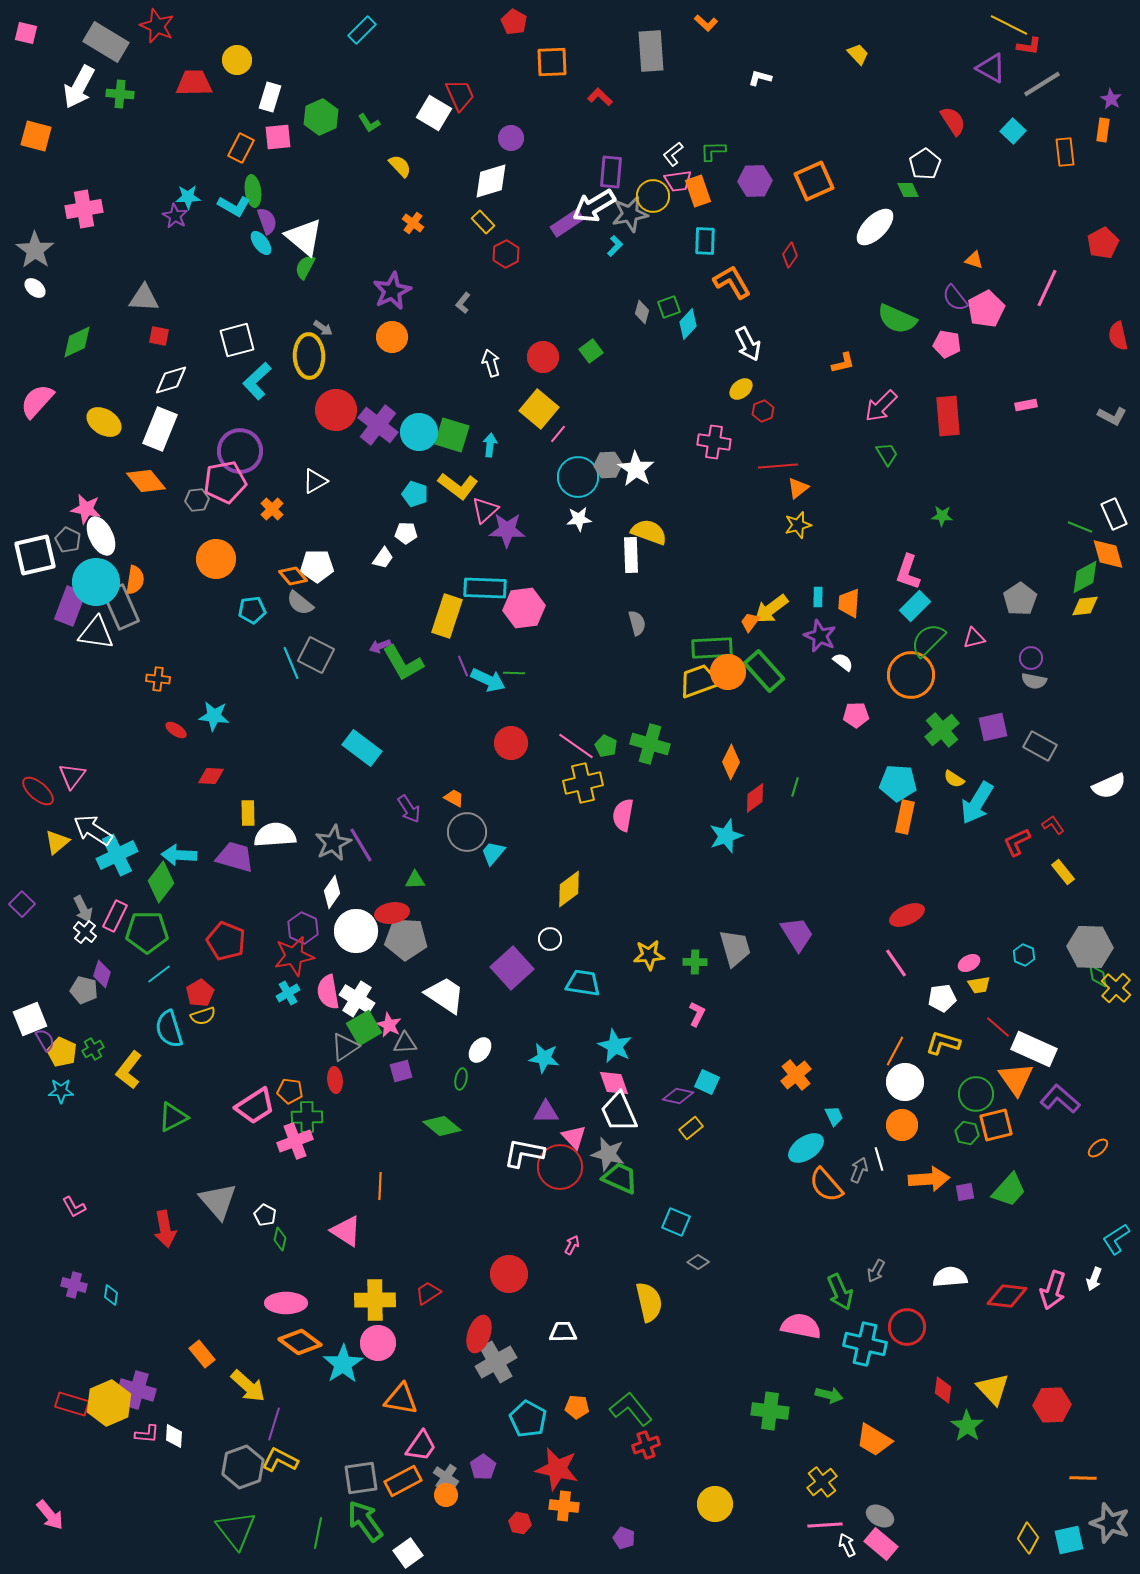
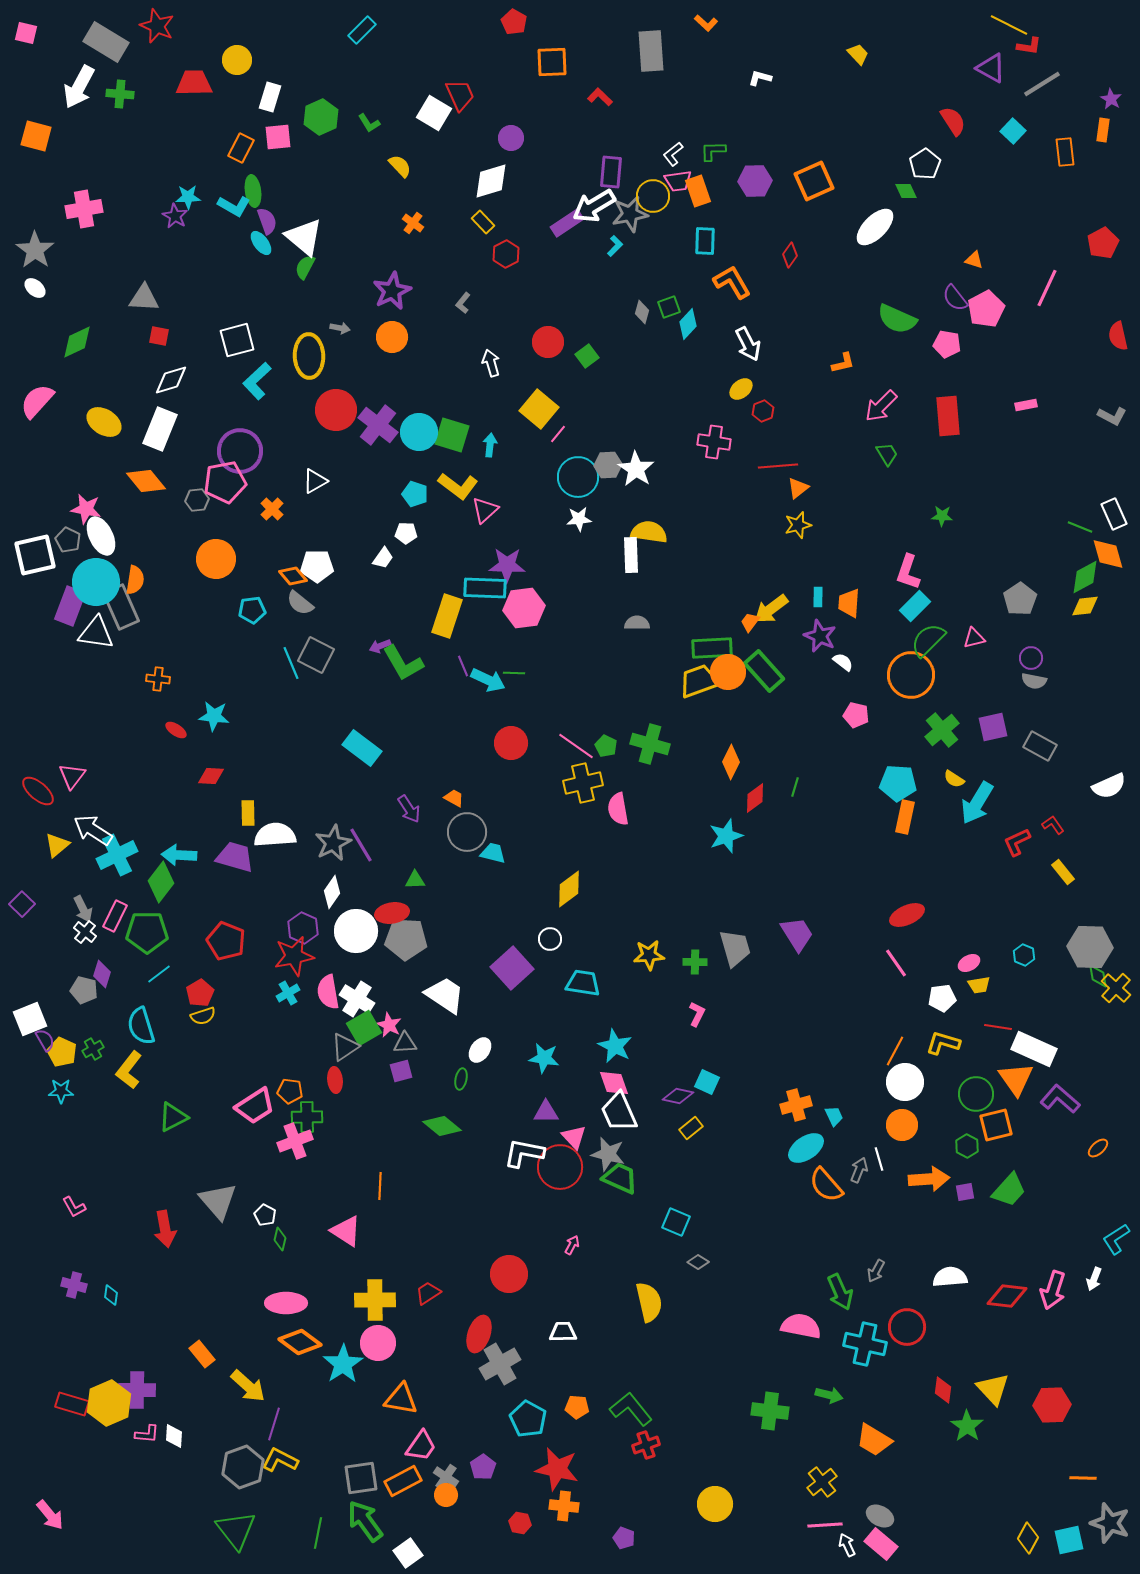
green diamond at (908, 190): moved 2 px left, 1 px down
gray arrow at (323, 328): moved 17 px right; rotated 24 degrees counterclockwise
green square at (591, 351): moved 4 px left, 5 px down
red circle at (543, 357): moved 5 px right, 15 px up
purple star at (507, 530): moved 35 px down
yellow semicircle at (649, 532): rotated 12 degrees counterclockwise
gray semicircle at (637, 623): rotated 75 degrees counterclockwise
pink pentagon at (856, 715): rotated 15 degrees clockwise
pink semicircle at (623, 815): moved 5 px left, 6 px up; rotated 20 degrees counterclockwise
yellow triangle at (57, 842): moved 3 px down
cyan trapezoid at (493, 853): rotated 64 degrees clockwise
red line at (998, 1027): rotated 32 degrees counterclockwise
cyan semicircle at (169, 1029): moved 28 px left, 3 px up
orange cross at (796, 1075): moved 30 px down; rotated 24 degrees clockwise
green hexagon at (967, 1133): moved 13 px down; rotated 15 degrees clockwise
gray cross at (496, 1362): moved 4 px right, 2 px down
purple cross at (137, 1390): rotated 15 degrees counterclockwise
